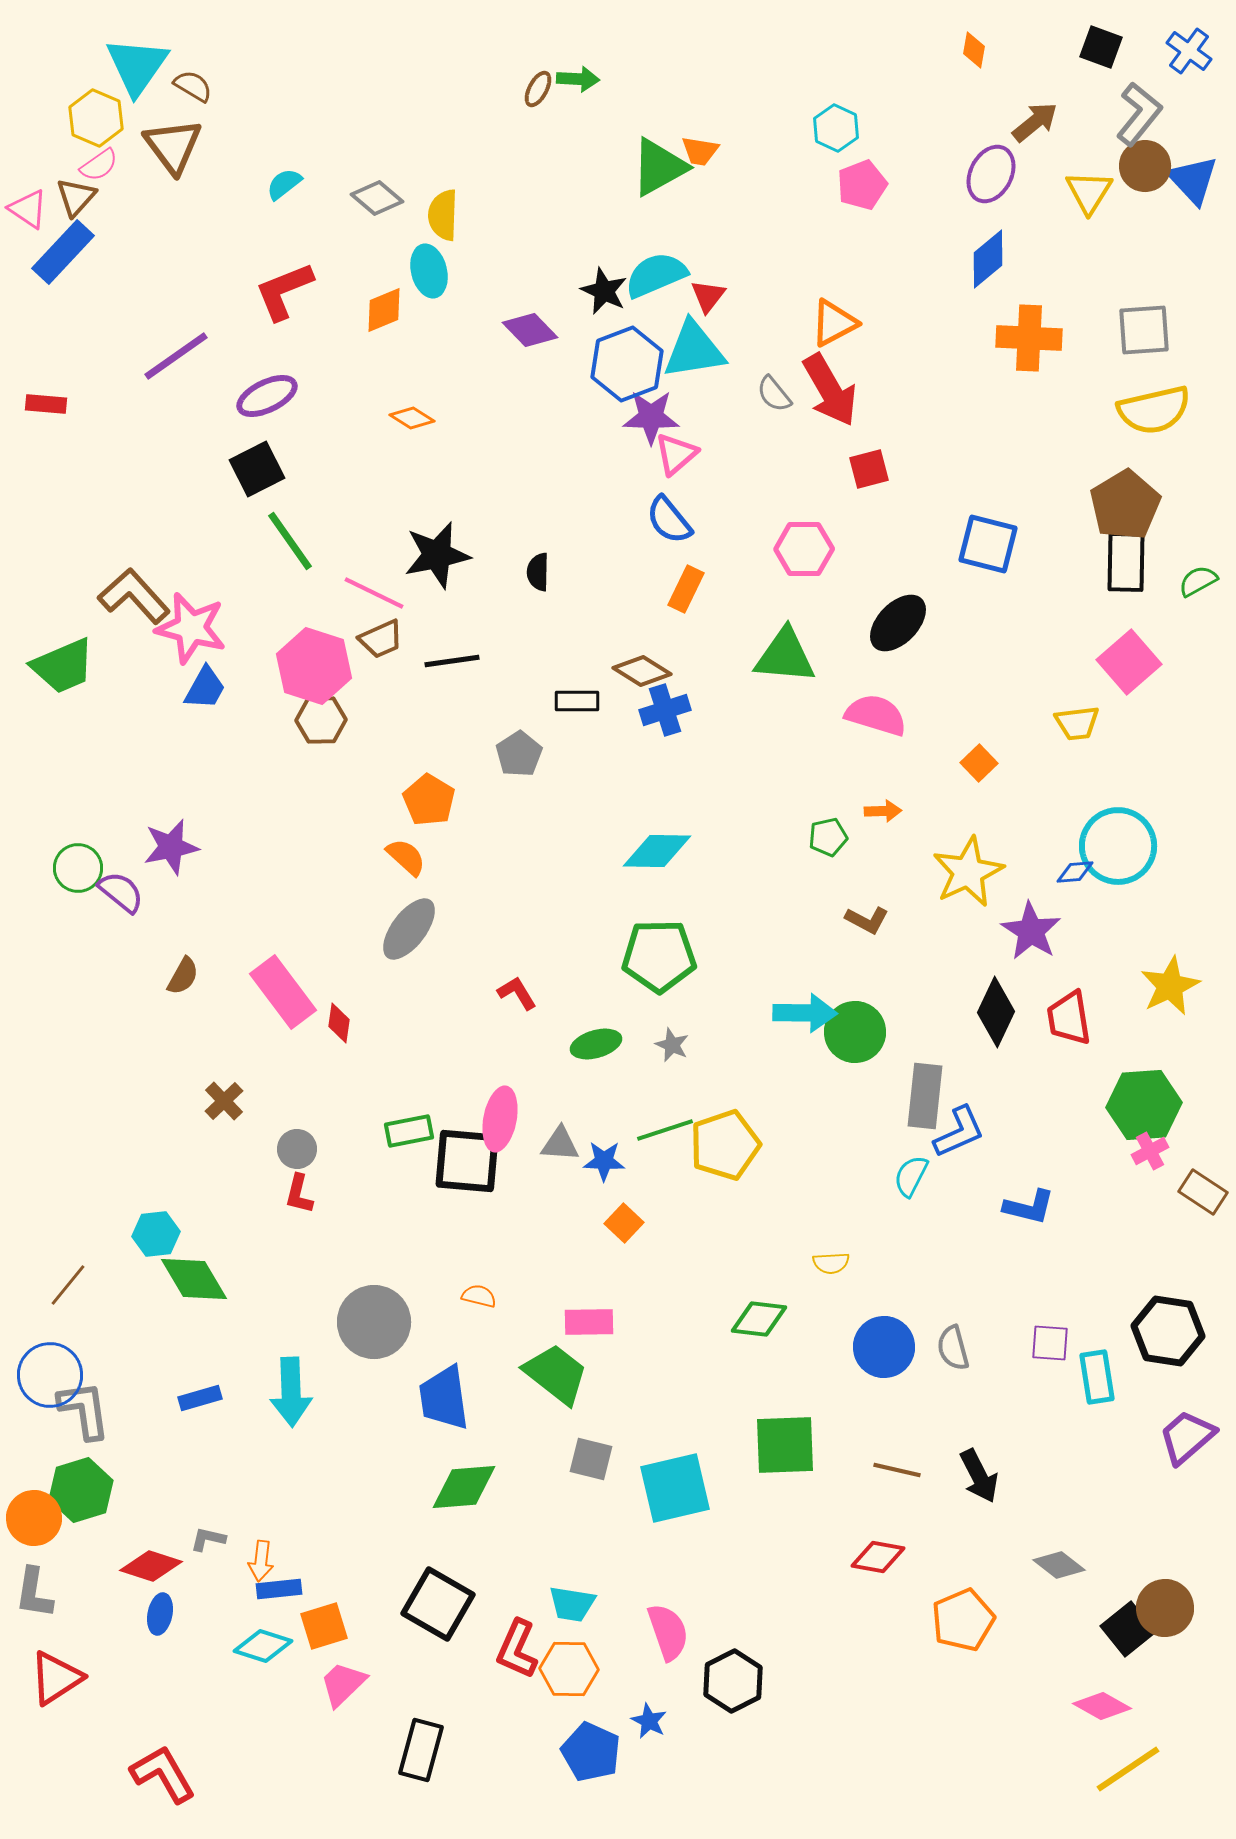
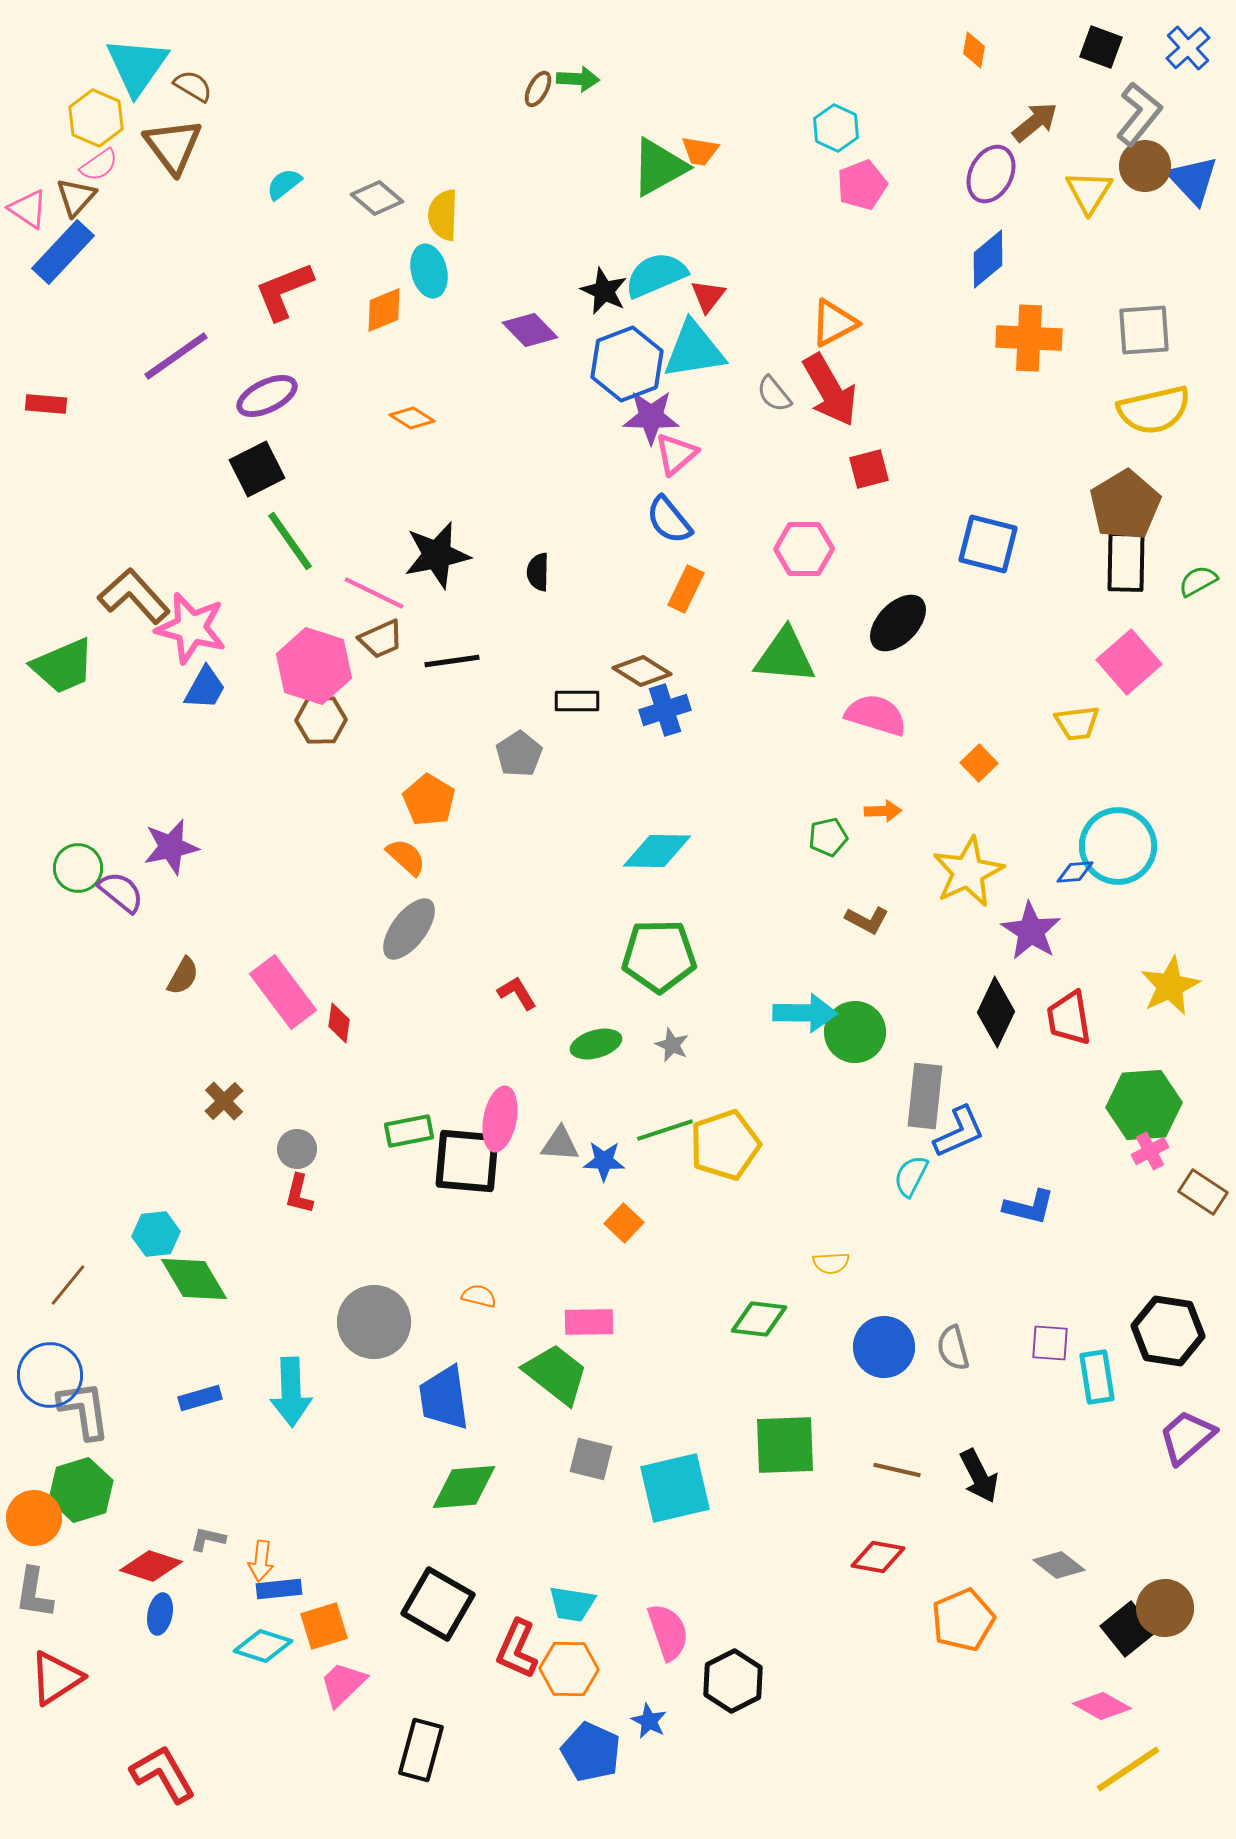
blue cross at (1189, 51): moved 1 px left, 3 px up; rotated 12 degrees clockwise
